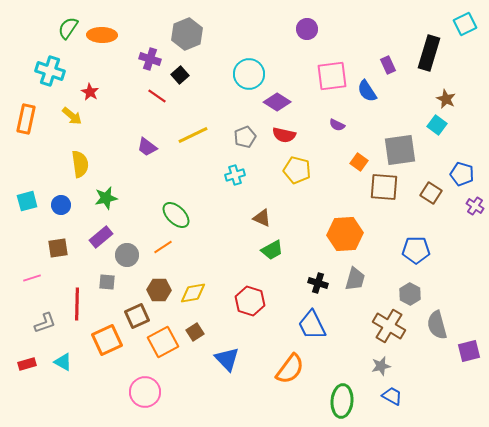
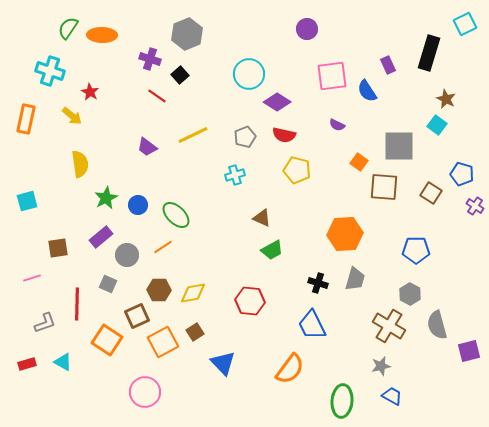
gray square at (400, 150): moved 1 px left, 4 px up; rotated 8 degrees clockwise
green star at (106, 198): rotated 15 degrees counterclockwise
blue circle at (61, 205): moved 77 px right
gray square at (107, 282): moved 1 px right, 2 px down; rotated 18 degrees clockwise
red hexagon at (250, 301): rotated 12 degrees counterclockwise
orange square at (107, 340): rotated 32 degrees counterclockwise
blue triangle at (227, 359): moved 4 px left, 4 px down
